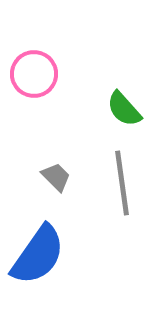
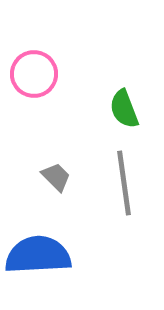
green semicircle: rotated 21 degrees clockwise
gray line: moved 2 px right
blue semicircle: rotated 128 degrees counterclockwise
